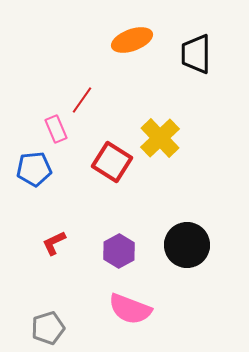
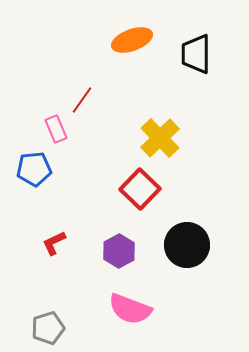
red square: moved 28 px right, 27 px down; rotated 12 degrees clockwise
